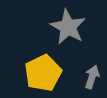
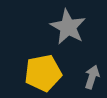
yellow pentagon: rotated 15 degrees clockwise
